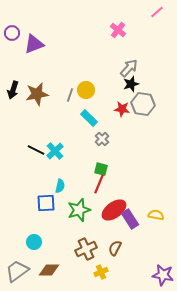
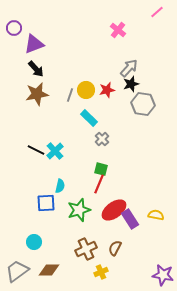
purple circle: moved 2 px right, 5 px up
black arrow: moved 23 px right, 21 px up; rotated 60 degrees counterclockwise
red star: moved 15 px left, 19 px up; rotated 21 degrees counterclockwise
